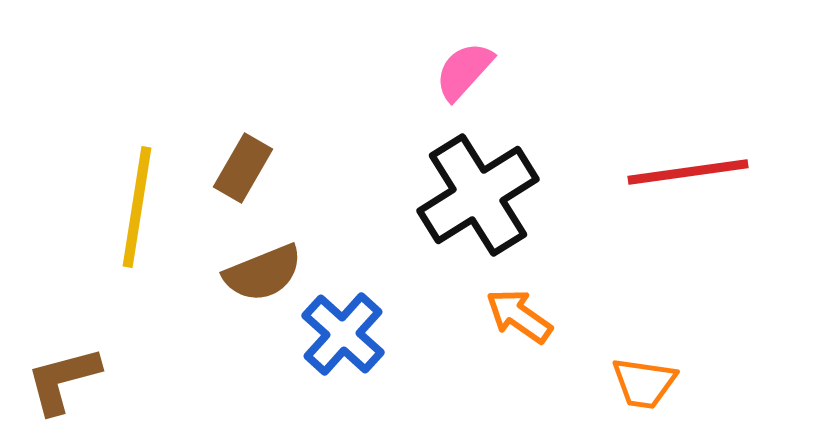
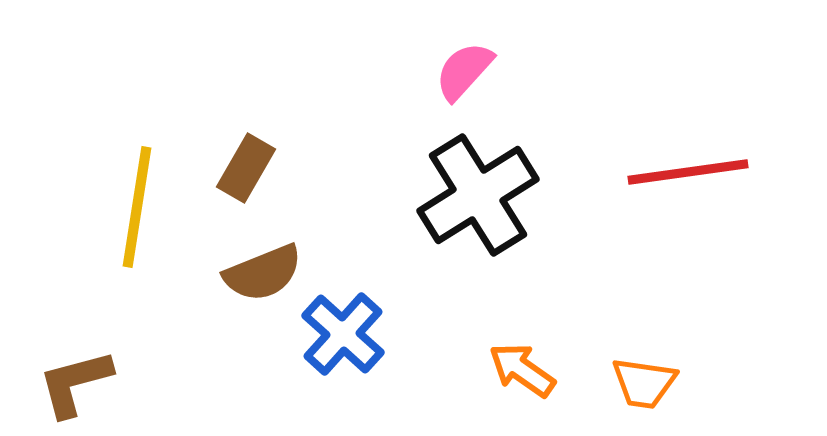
brown rectangle: moved 3 px right
orange arrow: moved 3 px right, 54 px down
brown L-shape: moved 12 px right, 3 px down
